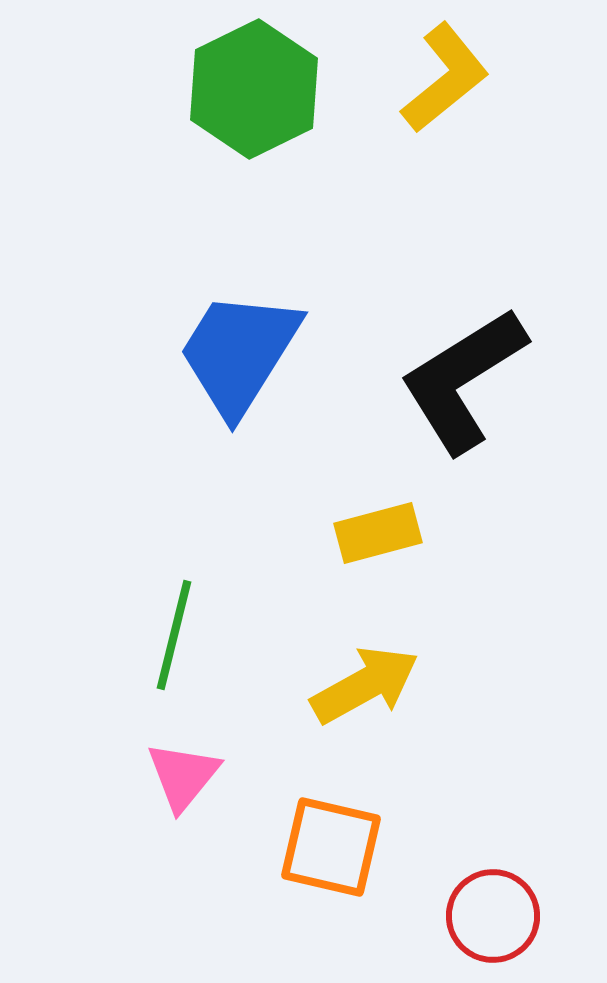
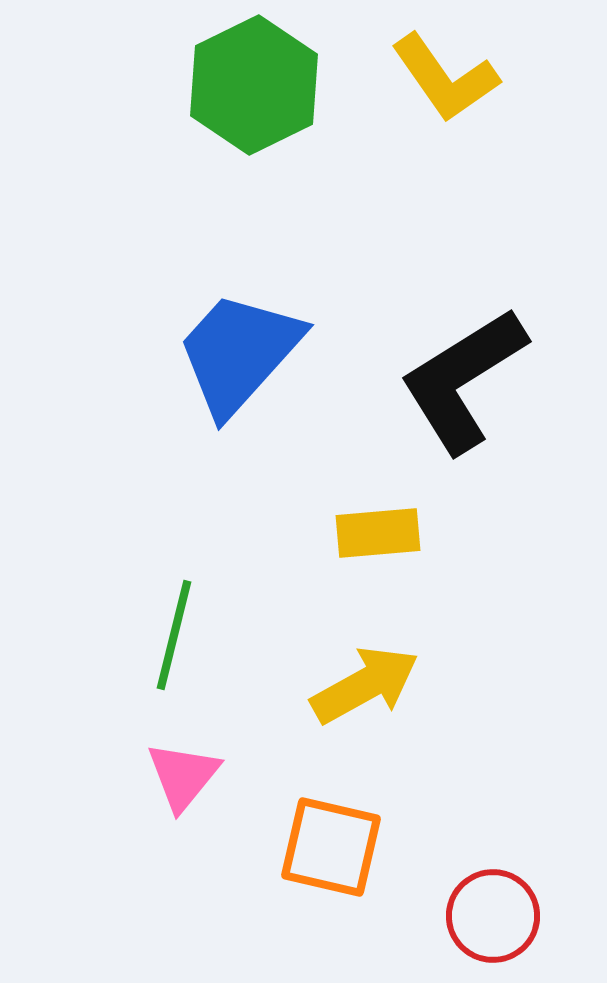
yellow L-shape: rotated 94 degrees clockwise
green hexagon: moved 4 px up
blue trapezoid: rotated 10 degrees clockwise
yellow rectangle: rotated 10 degrees clockwise
